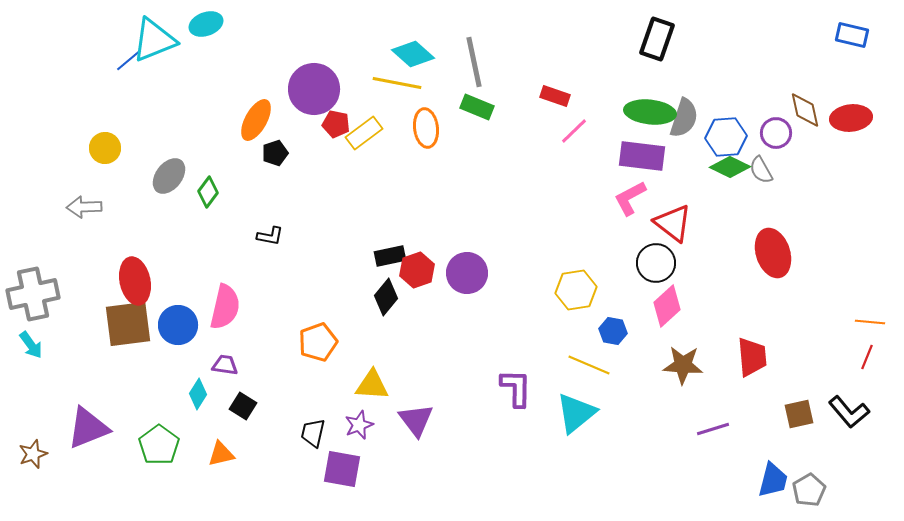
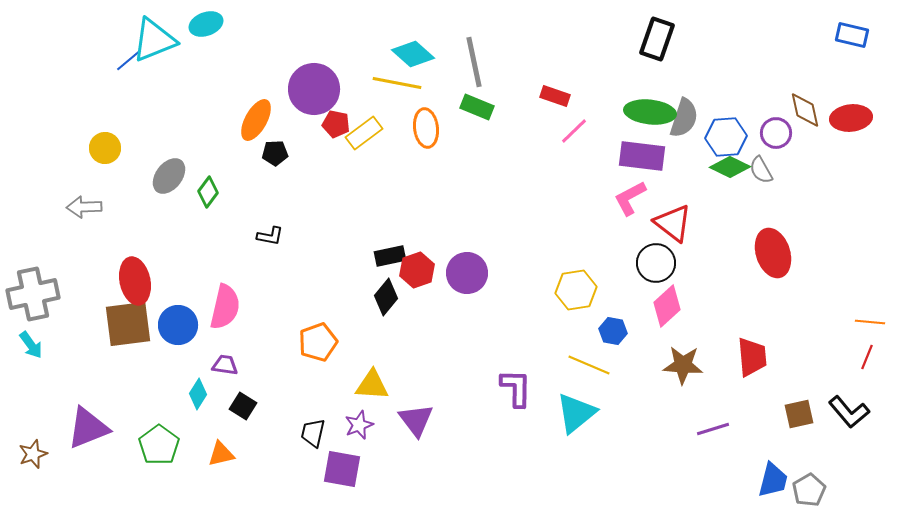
black pentagon at (275, 153): rotated 15 degrees clockwise
